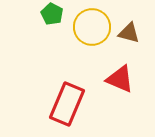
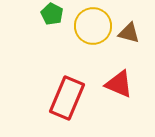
yellow circle: moved 1 px right, 1 px up
red triangle: moved 1 px left, 5 px down
red rectangle: moved 6 px up
